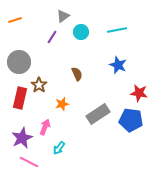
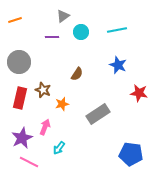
purple line: rotated 56 degrees clockwise
brown semicircle: rotated 56 degrees clockwise
brown star: moved 4 px right, 5 px down; rotated 14 degrees counterclockwise
blue pentagon: moved 34 px down
